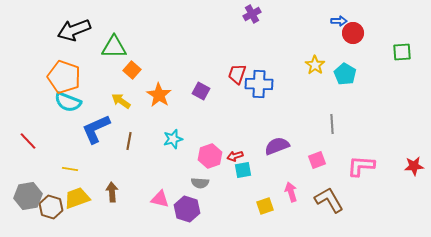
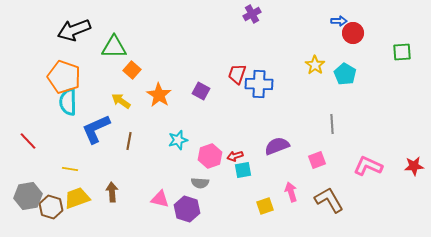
cyan semicircle: rotated 68 degrees clockwise
cyan star: moved 5 px right, 1 px down
pink L-shape: moved 7 px right; rotated 20 degrees clockwise
